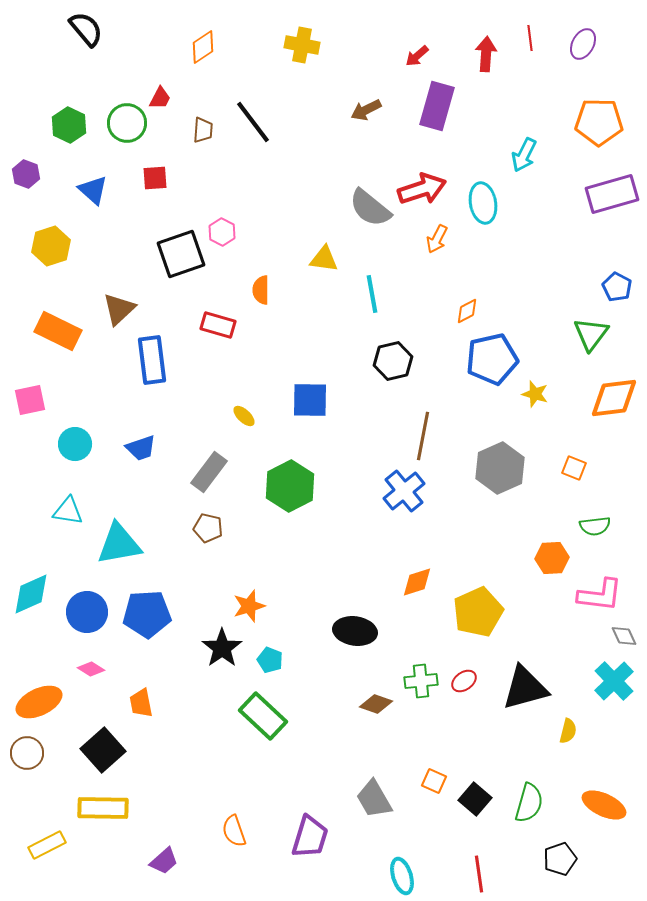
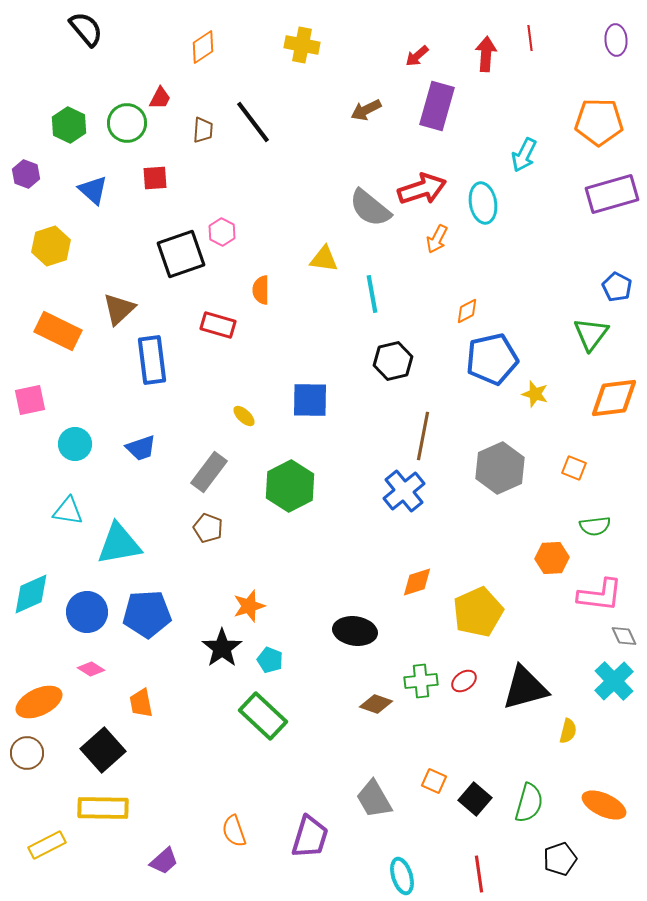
purple ellipse at (583, 44): moved 33 px right, 4 px up; rotated 32 degrees counterclockwise
brown pentagon at (208, 528): rotated 8 degrees clockwise
